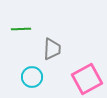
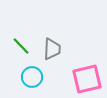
green line: moved 17 px down; rotated 48 degrees clockwise
pink square: rotated 16 degrees clockwise
